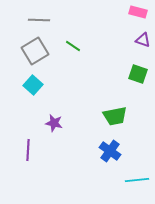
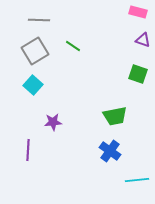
purple star: moved 1 px left, 1 px up; rotated 18 degrees counterclockwise
